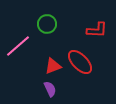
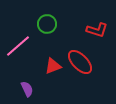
red L-shape: rotated 15 degrees clockwise
purple semicircle: moved 23 px left
